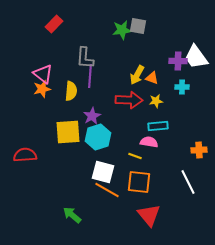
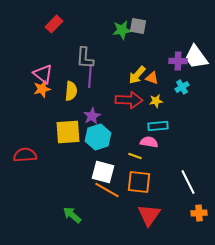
yellow arrow: rotated 12 degrees clockwise
cyan cross: rotated 32 degrees counterclockwise
orange cross: moved 63 px down
red triangle: rotated 15 degrees clockwise
